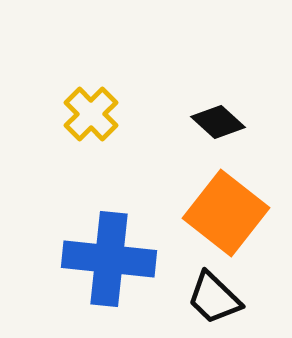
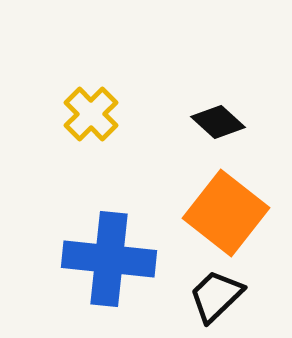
black trapezoid: moved 2 px right, 2 px up; rotated 92 degrees clockwise
